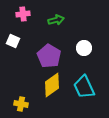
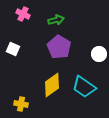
pink cross: rotated 32 degrees clockwise
white square: moved 8 px down
white circle: moved 15 px right, 6 px down
purple pentagon: moved 10 px right, 9 px up
cyan trapezoid: rotated 30 degrees counterclockwise
